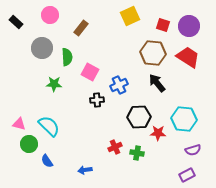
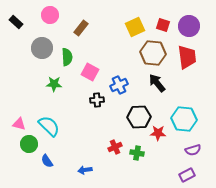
yellow square: moved 5 px right, 11 px down
red trapezoid: moved 1 px left; rotated 50 degrees clockwise
